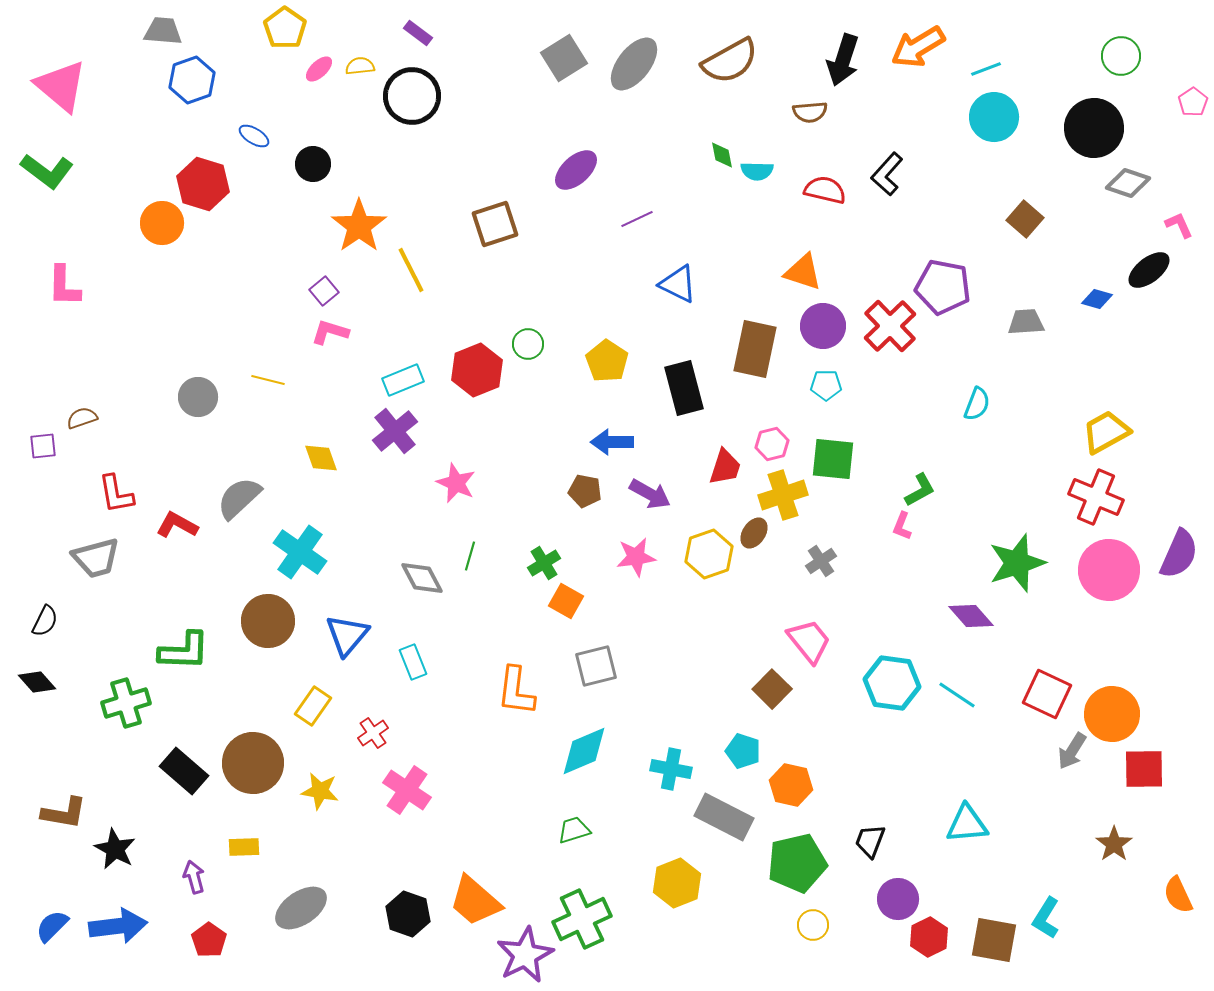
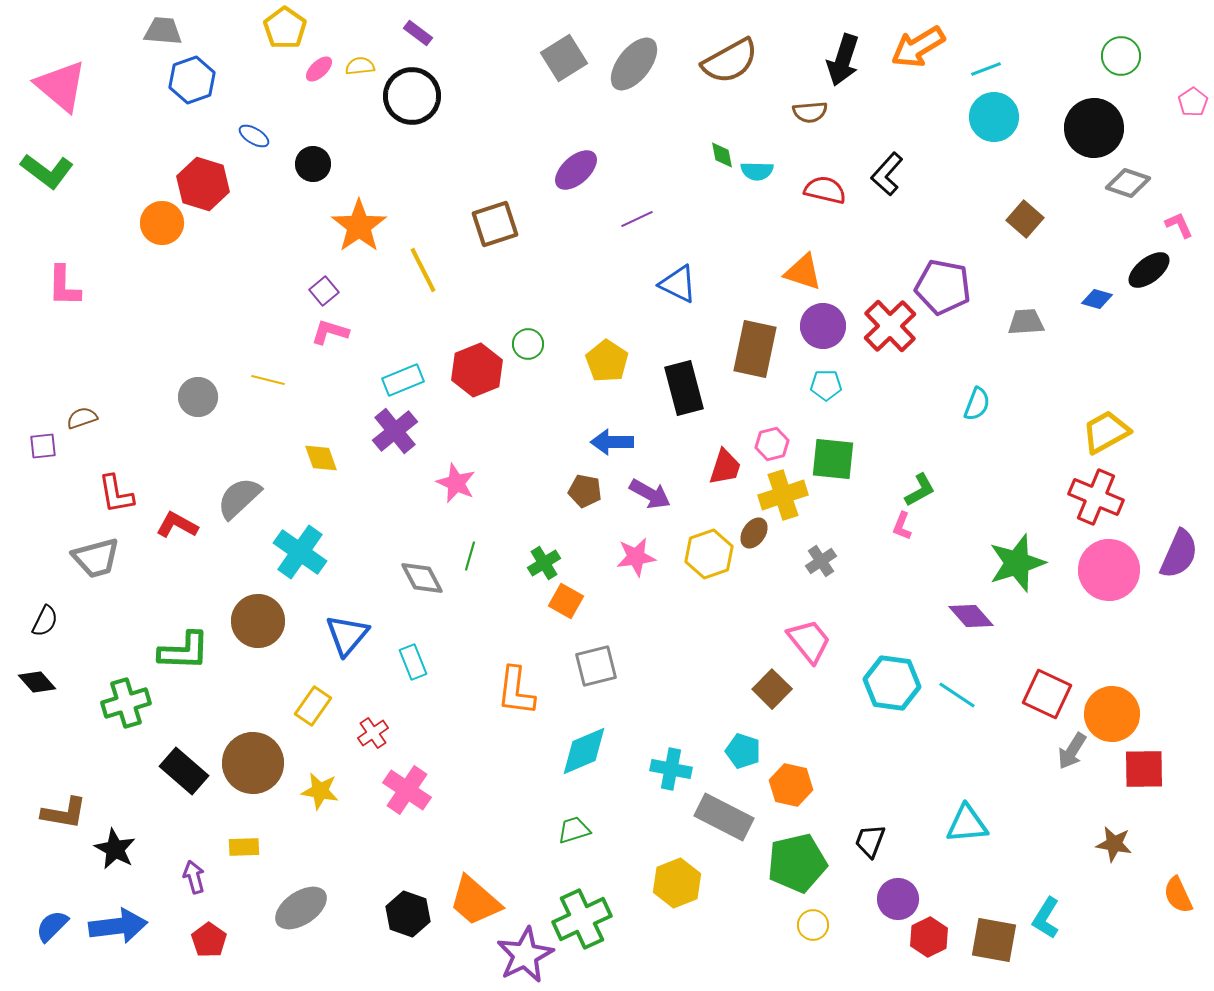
yellow line at (411, 270): moved 12 px right
brown circle at (268, 621): moved 10 px left
brown star at (1114, 844): rotated 27 degrees counterclockwise
